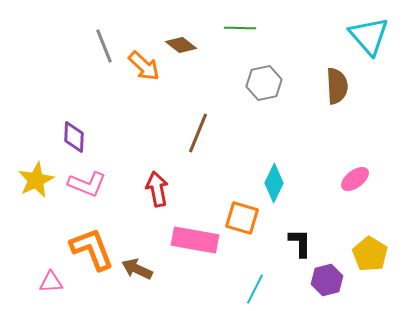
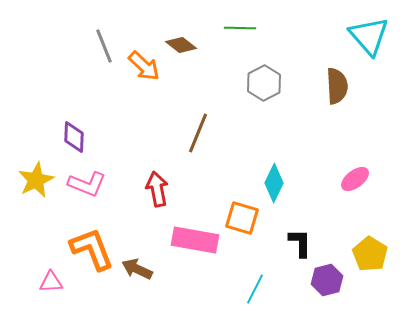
gray hexagon: rotated 16 degrees counterclockwise
